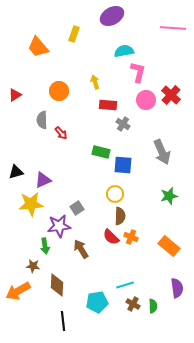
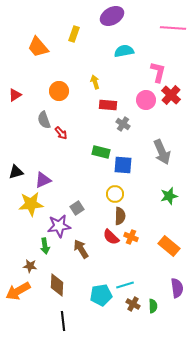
pink L-shape: moved 20 px right
gray semicircle: moved 2 px right; rotated 18 degrees counterclockwise
brown star: moved 3 px left
cyan pentagon: moved 4 px right, 7 px up
